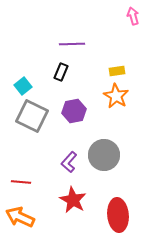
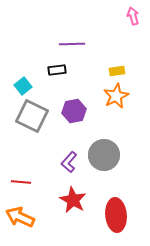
black rectangle: moved 4 px left, 2 px up; rotated 60 degrees clockwise
orange star: rotated 15 degrees clockwise
red ellipse: moved 2 px left
